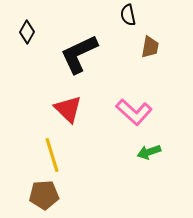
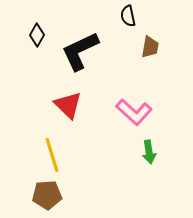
black semicircle: moved 1 px down
black diamond: moved 10 px right, 3 px down
black L-shape: moved 1 px right, 3 px up
red triangle: moved 4 px up
green arrow: rotated 80 degrees counterclockwise
brown pentagon: moved 3 px right
